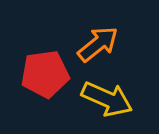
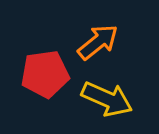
orange arrow: moved 2 px up
